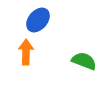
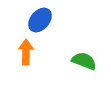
blue ellipse: moved 2 px right
